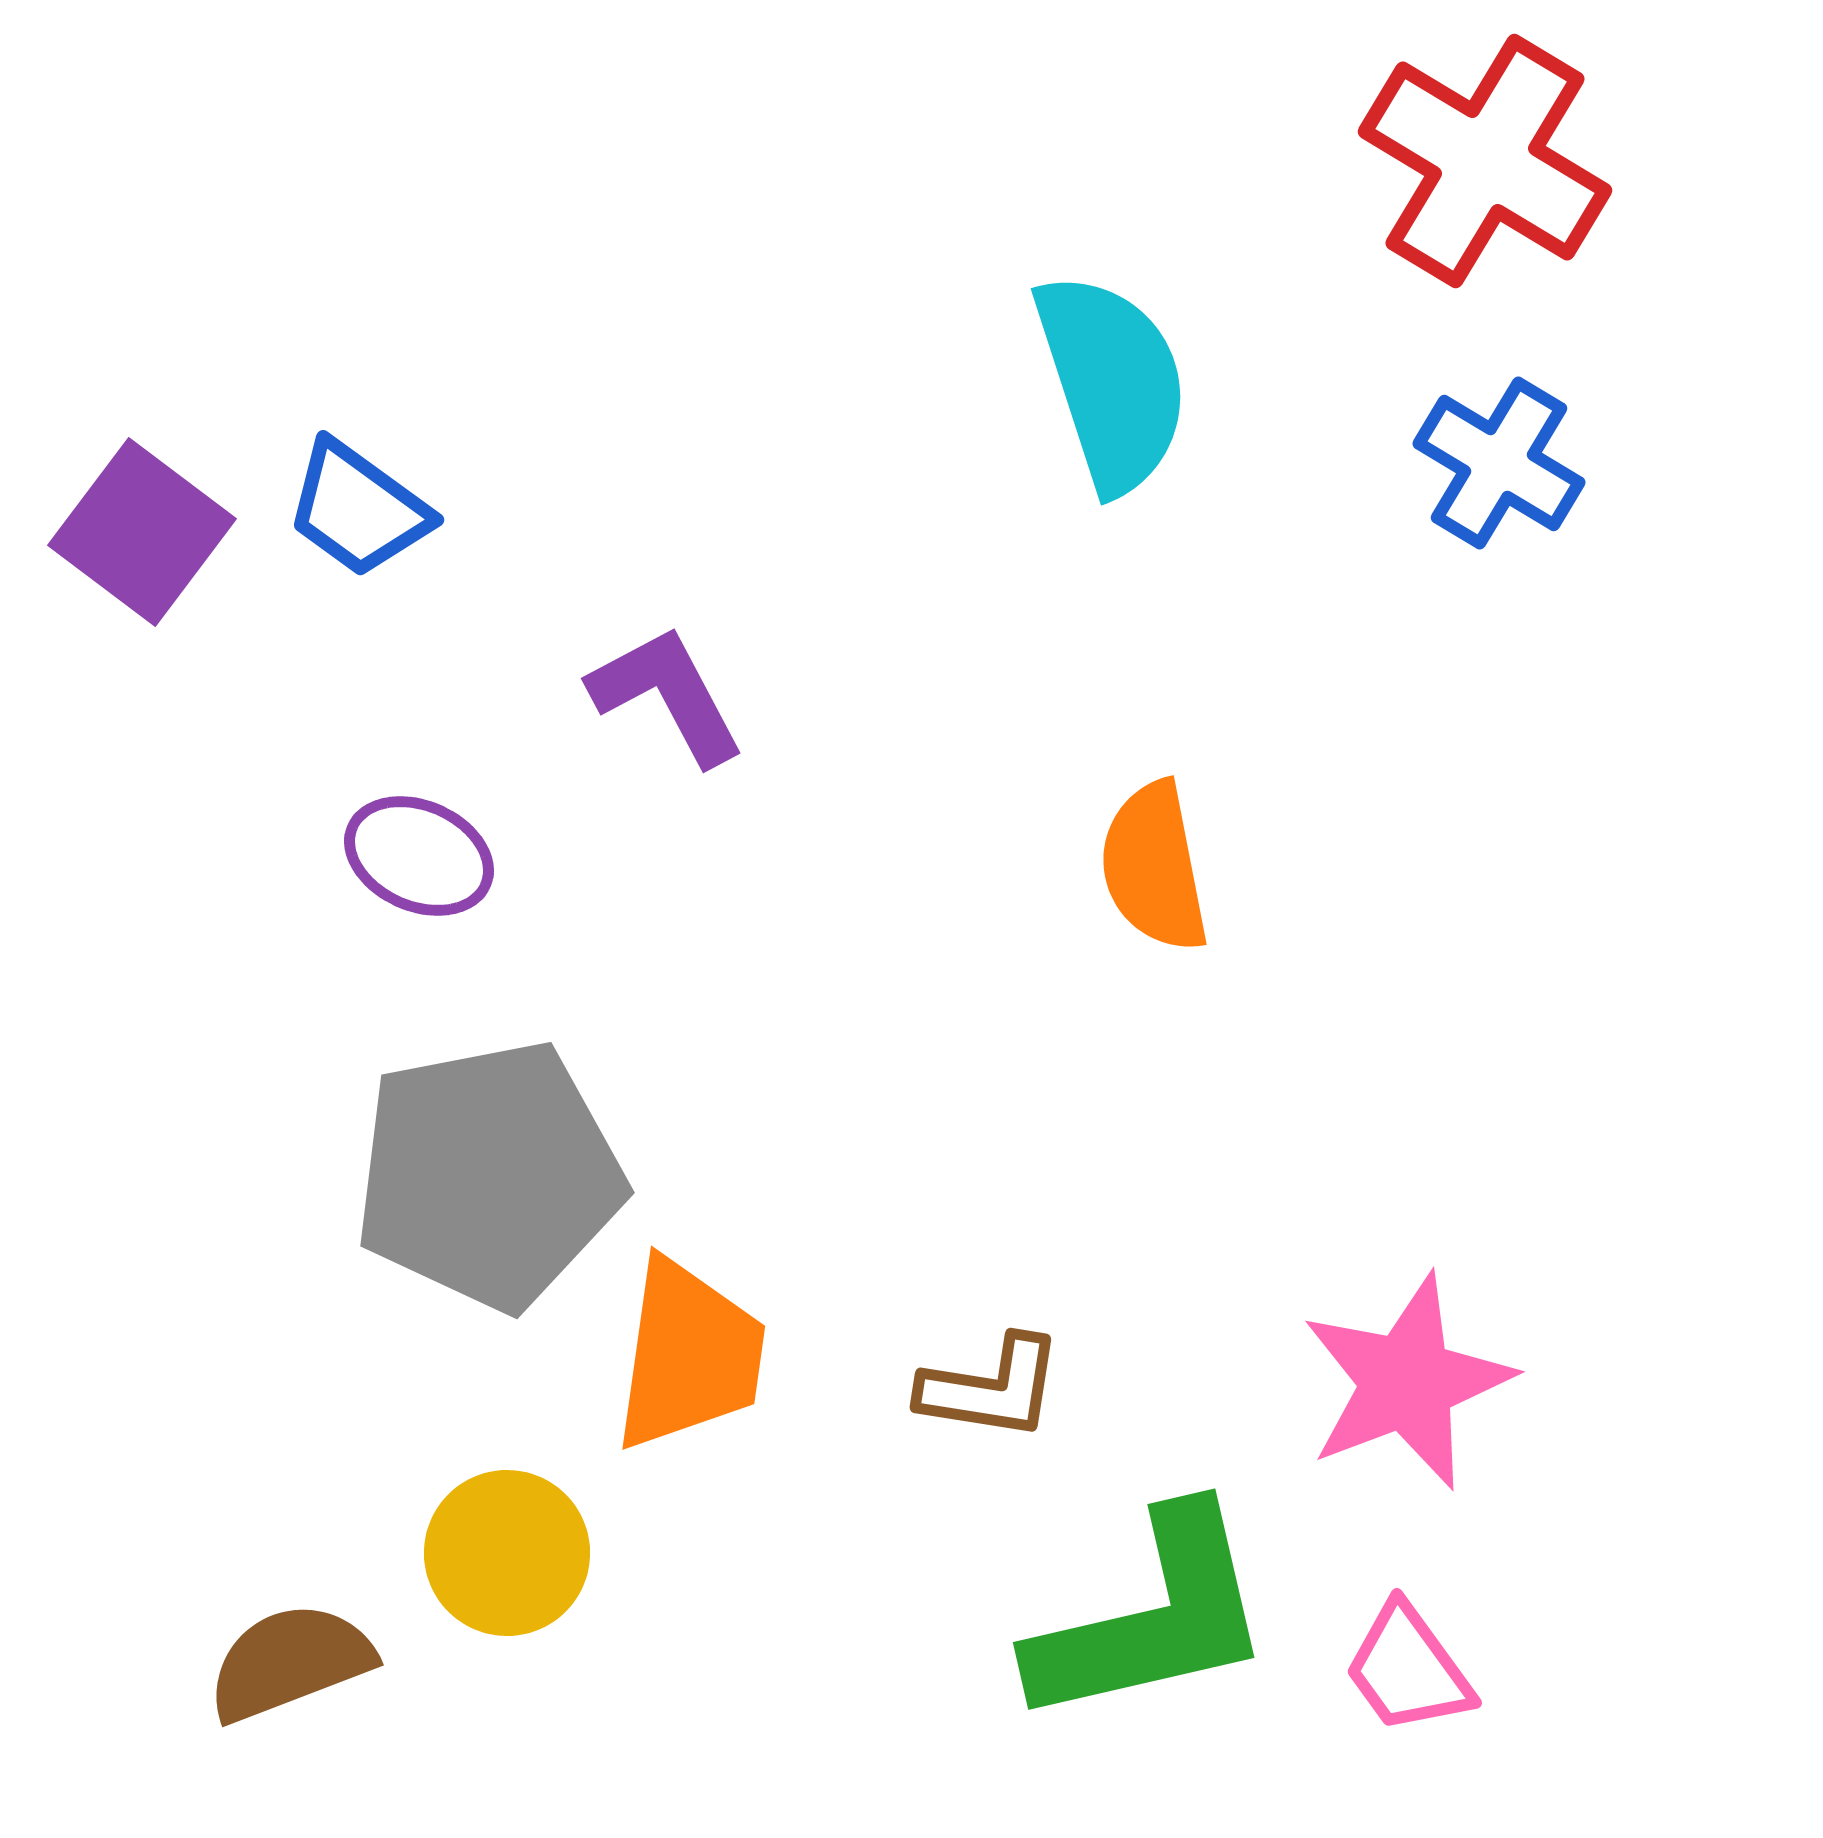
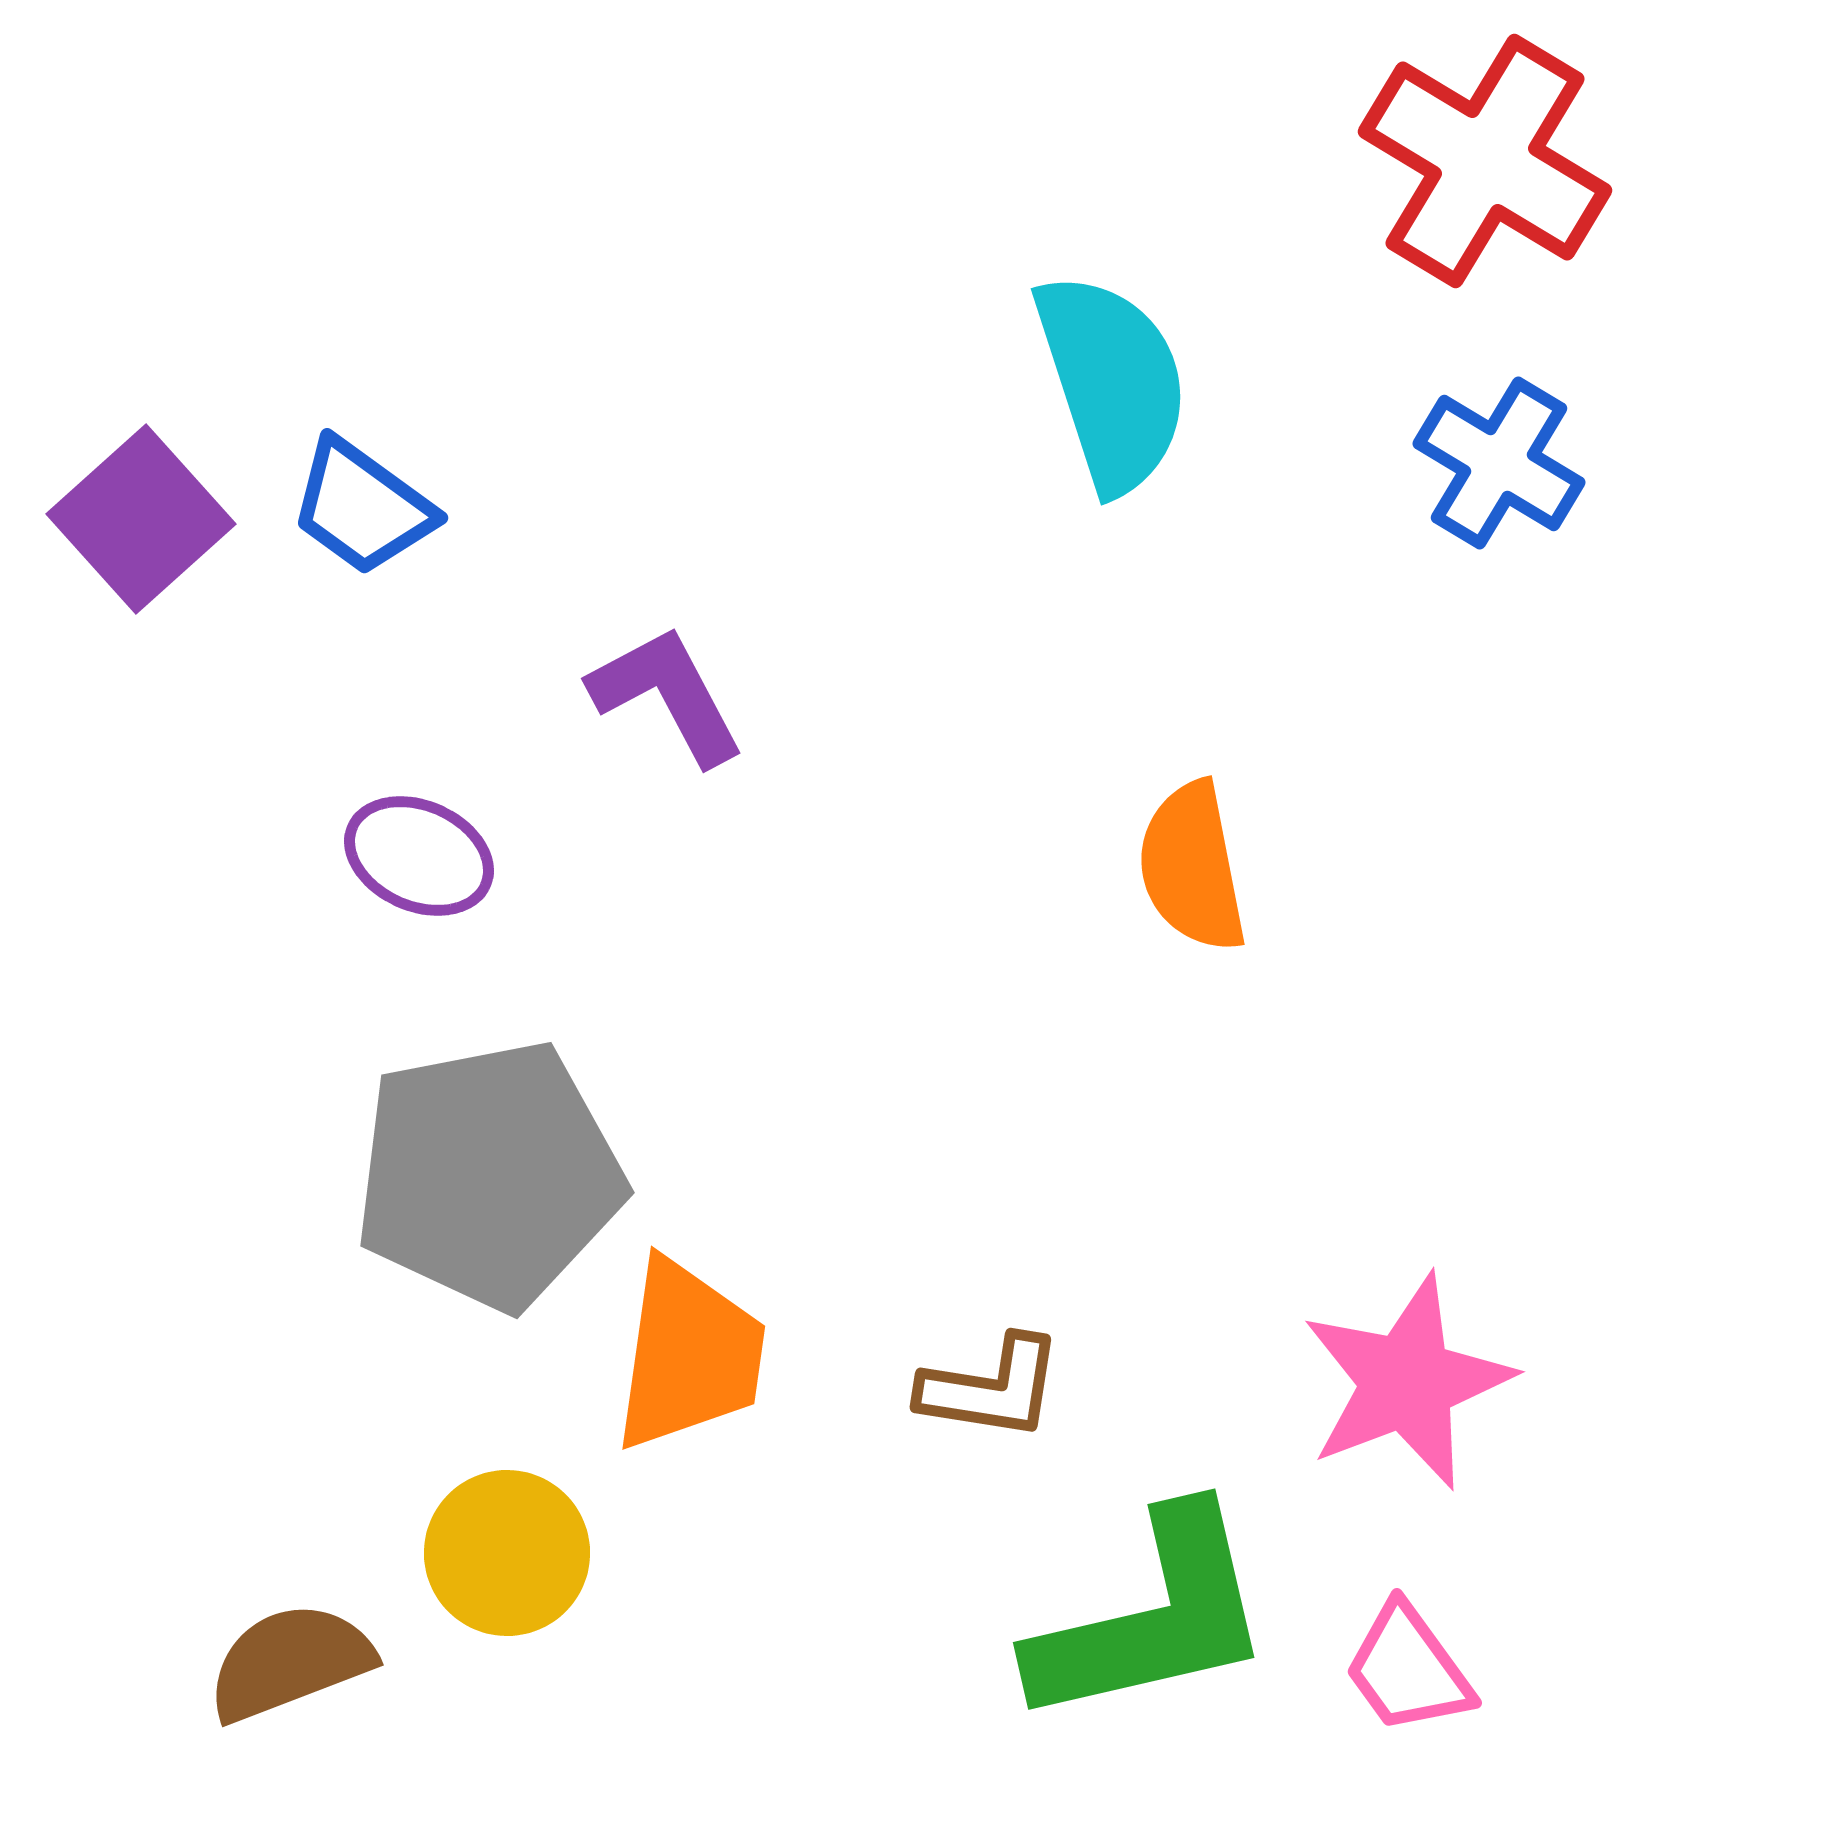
blue trapezoid: moved 4 px right, 2 px up
purple square: moved 1 px left, 13 px up; rotated 11 degrees clockwise
orange semicircle: moved 38 px right
